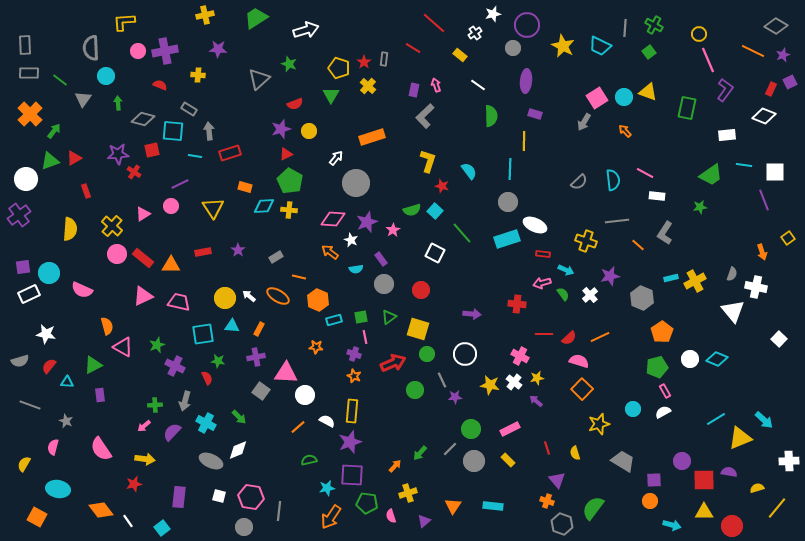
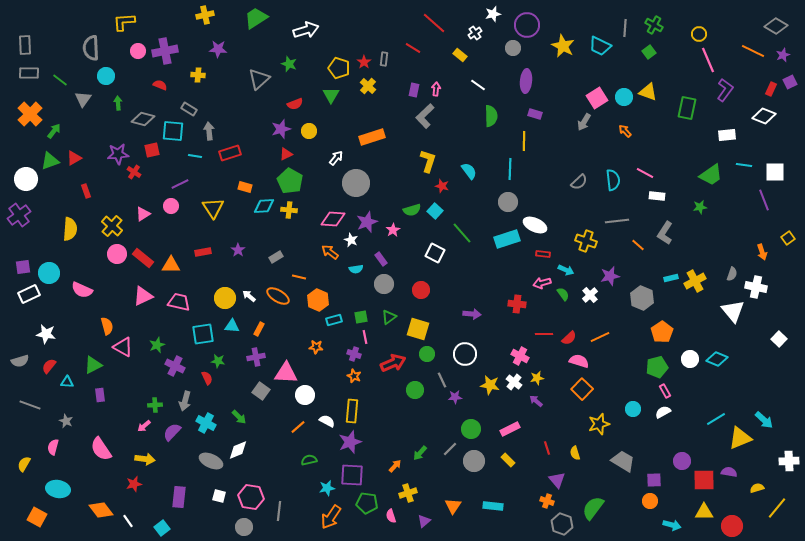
pink arrow at (436, 85): moved 4 px down; rotated 24 degrees clockwise
